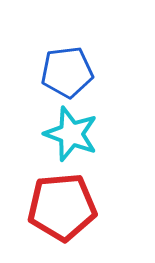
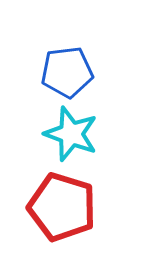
red pentagon: rotated 22 degrees clockwise
